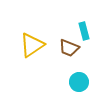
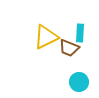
cyan rectangle: moved 4 px left, 2 px down; rotated 18 degrees clockwise
yellow triangle: moved 14 px right, 8 px up; rotated 8 degrees clockwise
